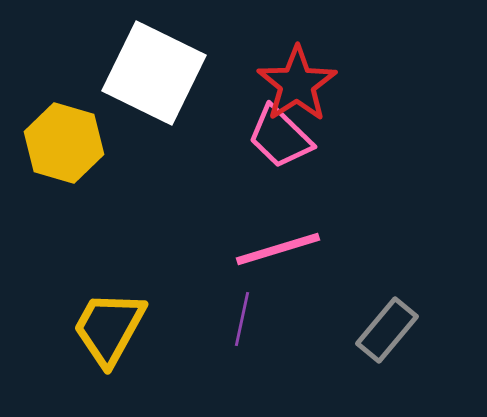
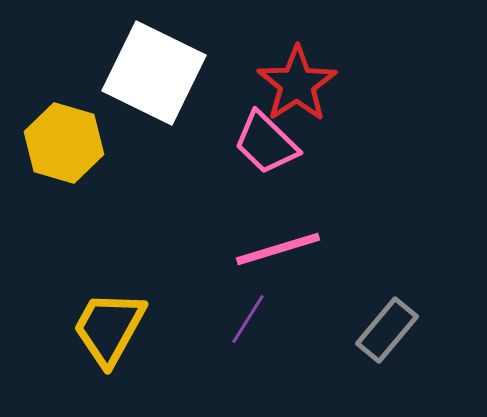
pink trapezoid: moved 14 px left, 6 px down
purple line: moved 6 px right; rotated 20 degrees clockwise
